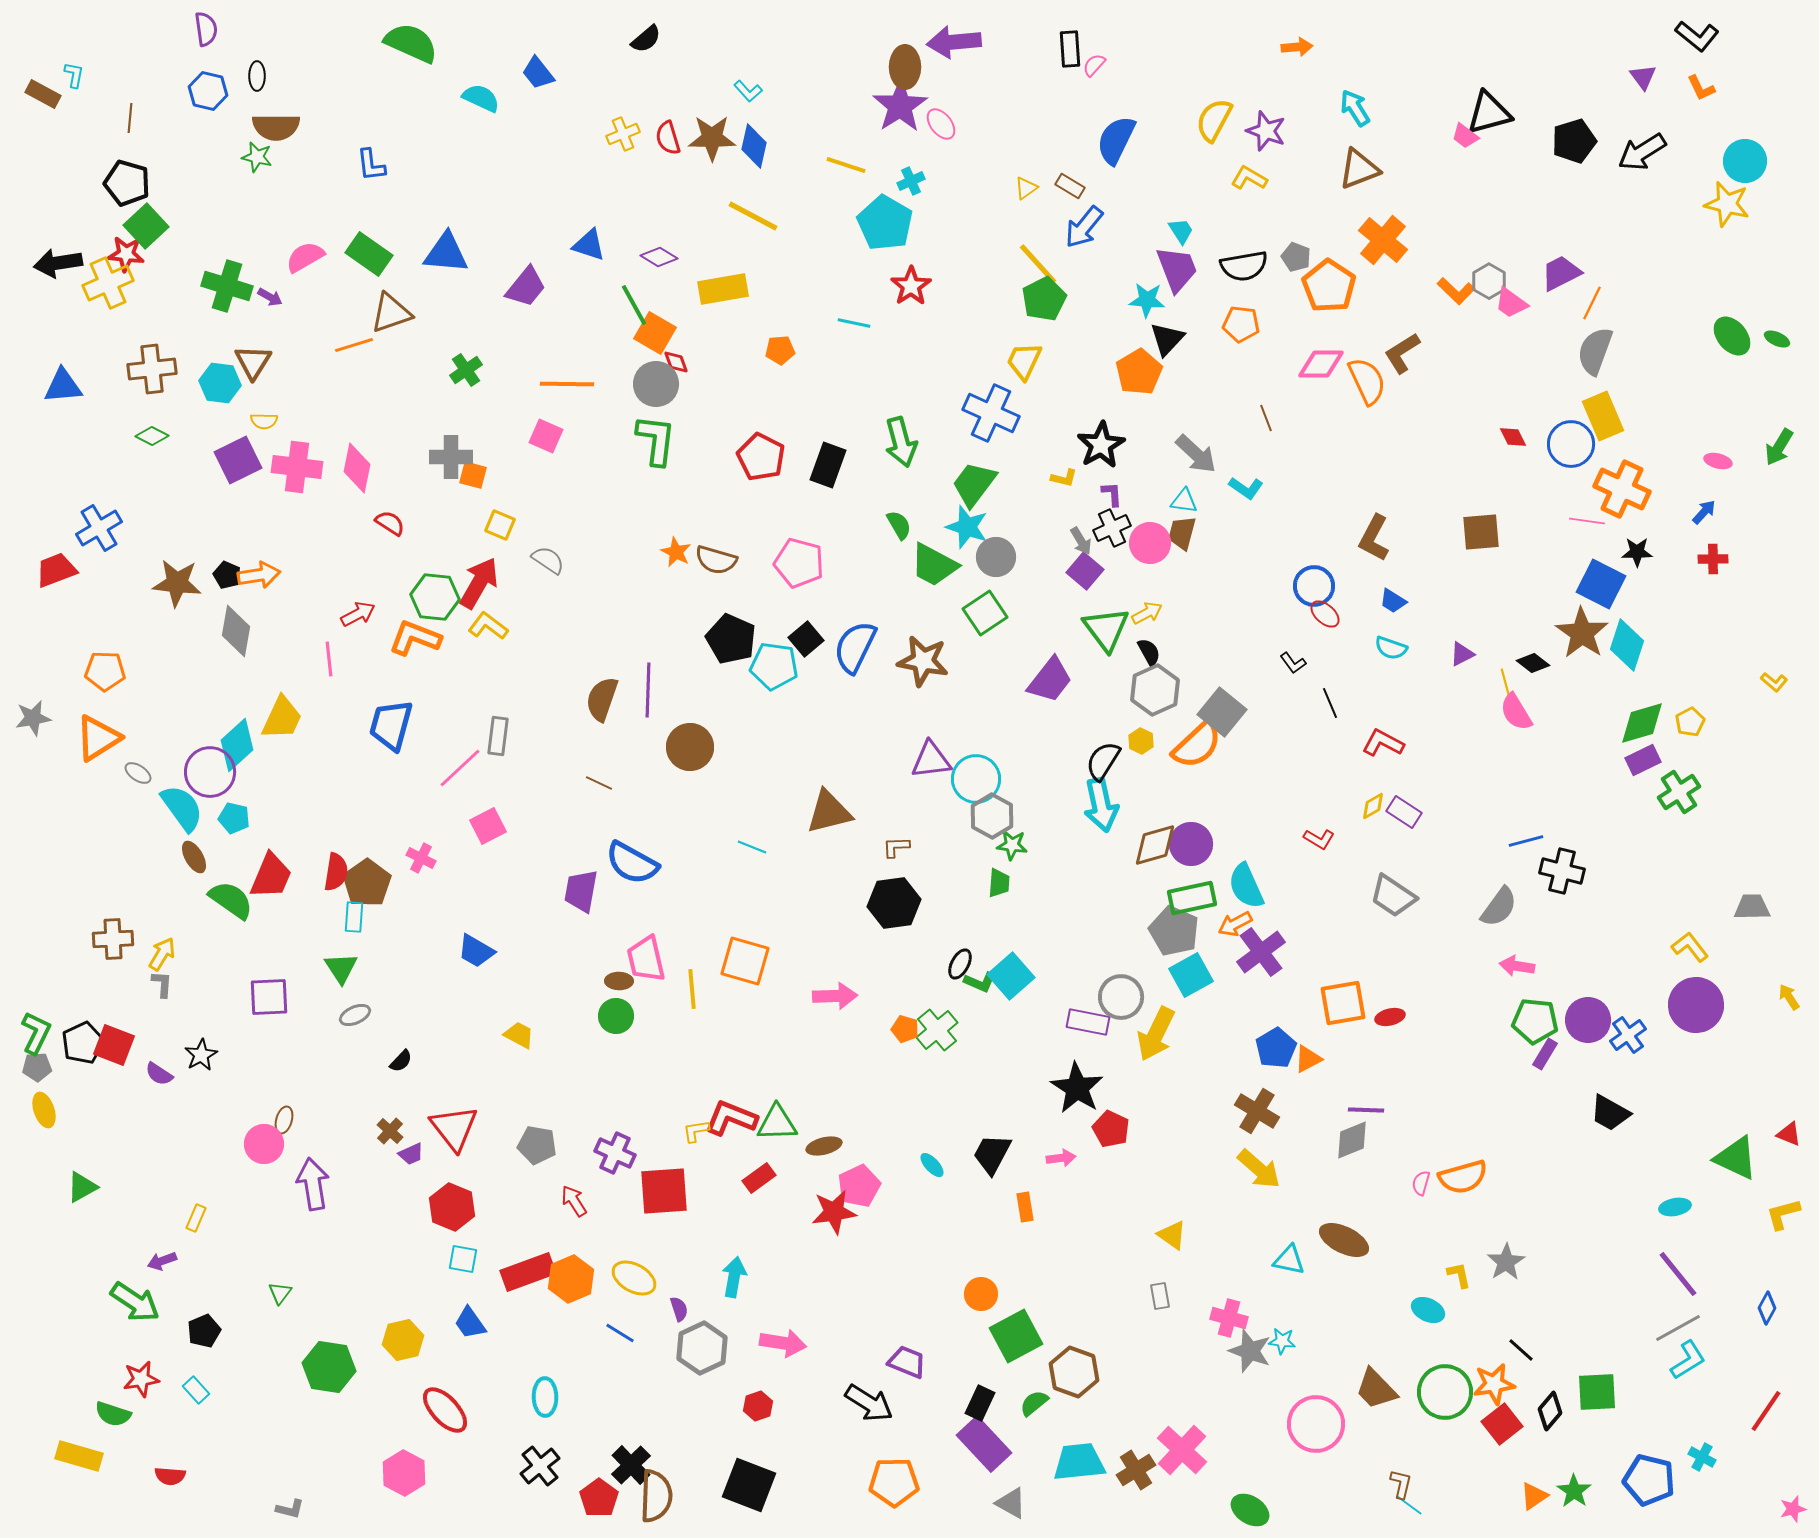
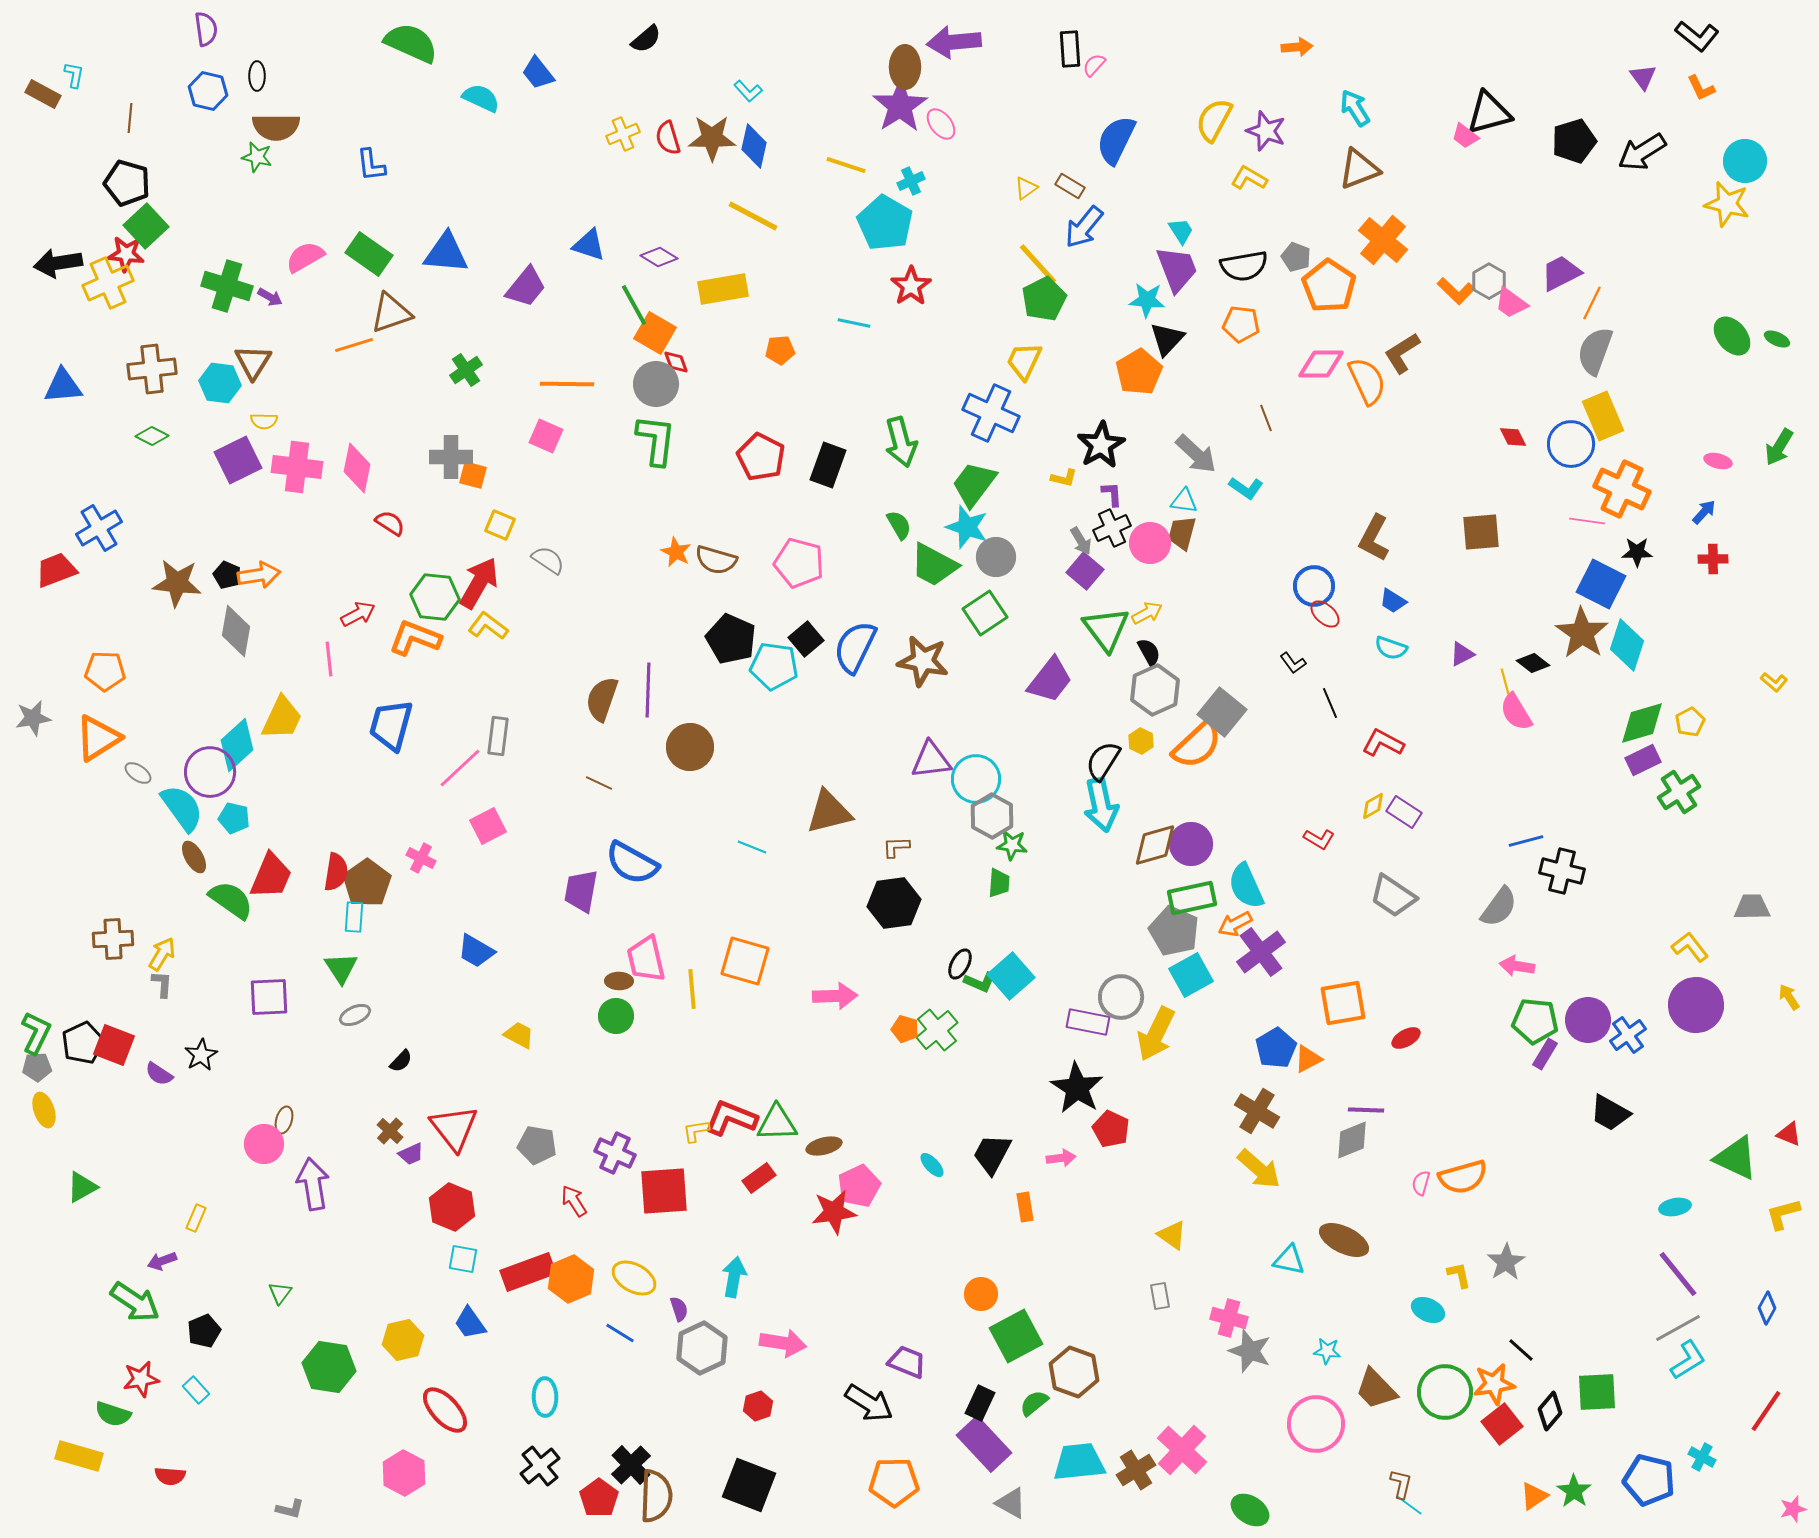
red ellipse at (1390, 1017): moved 16 px right, 21 px down; rotated 16 degrees counterclockwise
cyan star at (1282, 1341): moved 45 px right, 10 px down
